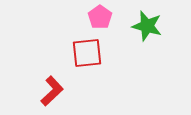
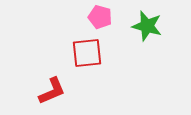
pink pentagon: rotated 20 degrees counterclockwise
red L-shape: rotated 20 degrees clockwise
